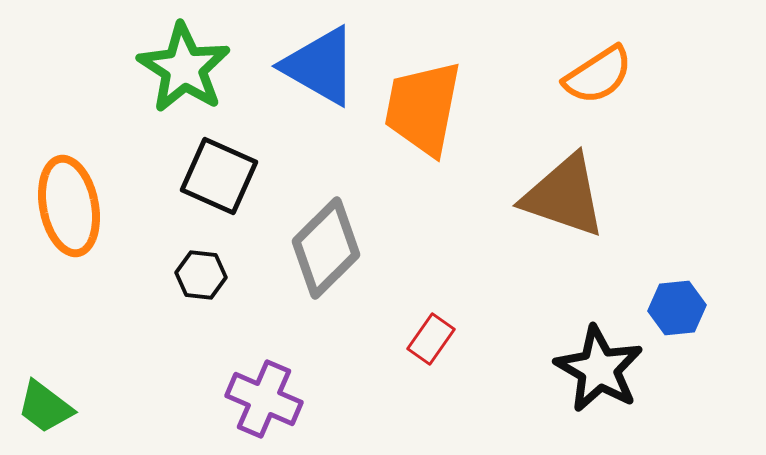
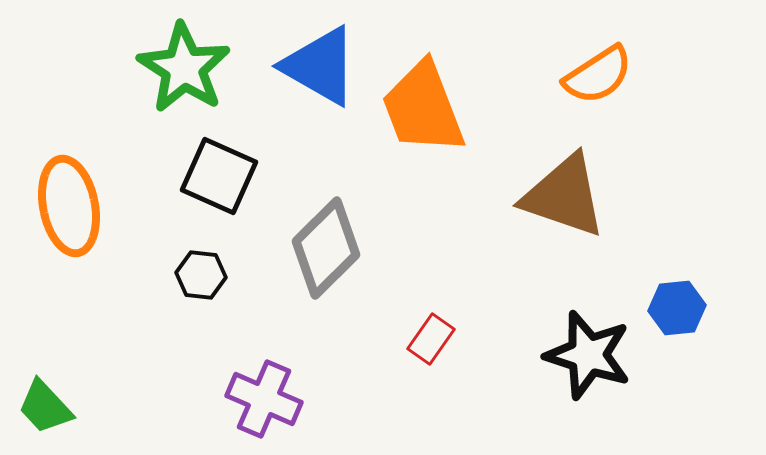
orange trapezoid: rotated 32 degrees counterclockwise
black star: moved 11 px left, 14 px up; rotated 12 degrees counterclockwise
green trapezoid: rotated 10 degrees clockwise
